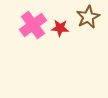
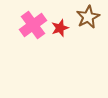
red star: rotated 24 degrees counterclockwise
